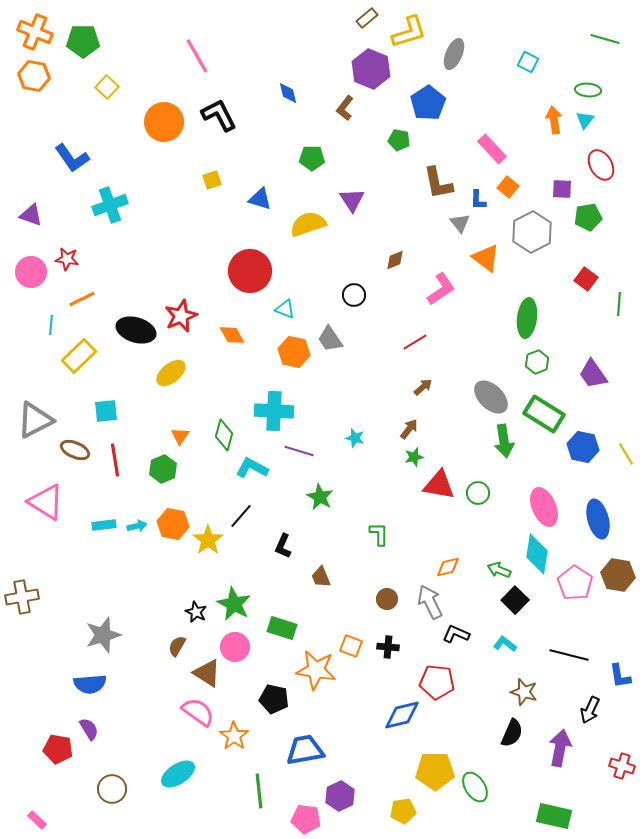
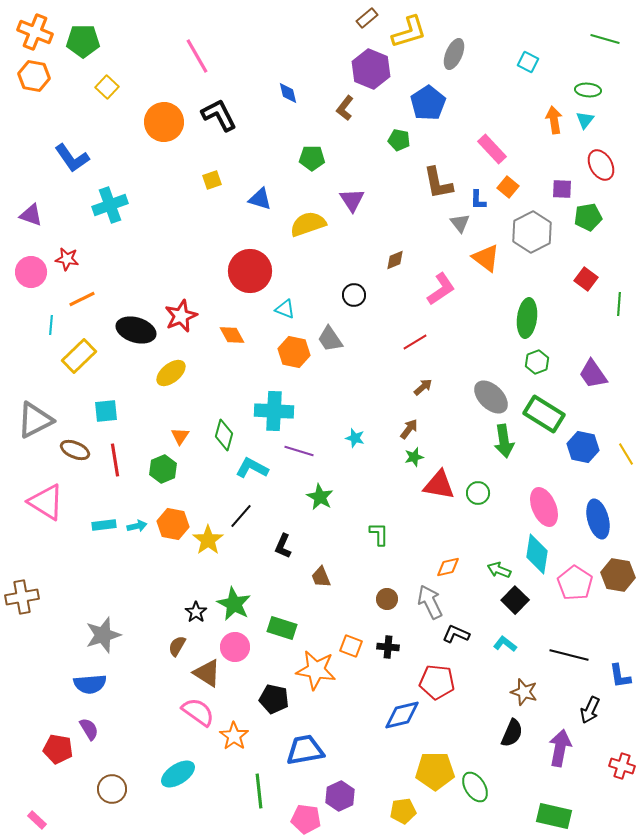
black star at (196, 612): rotated 10 degrees clockwise
